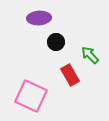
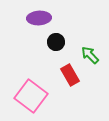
pink square: rotated 12 degrees clockwise
